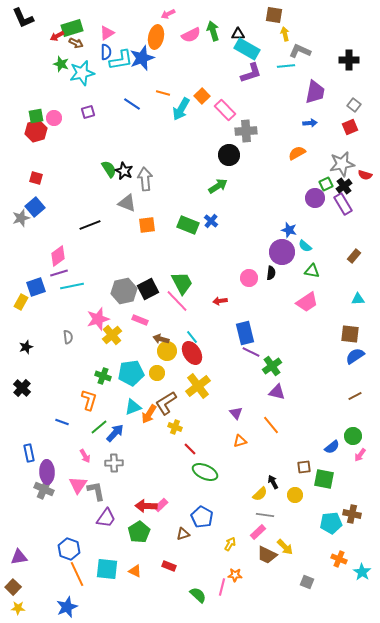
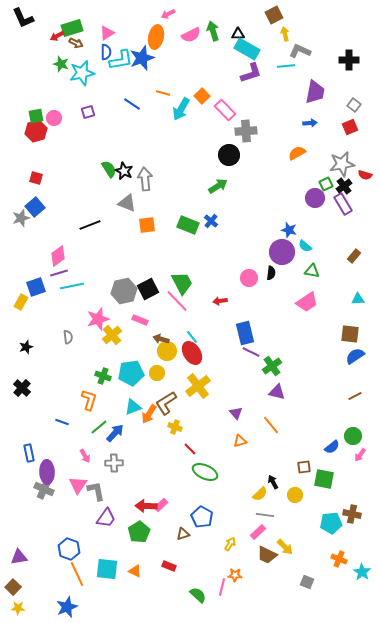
brown square at (274, 15): rotated 36 degrees counterclockwise
